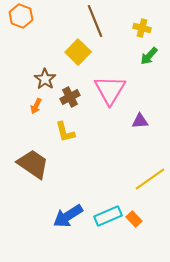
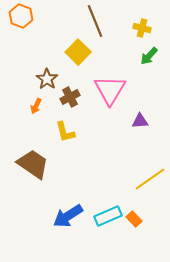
brown star: moved 2 px right
